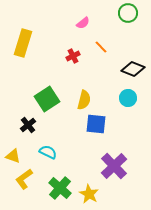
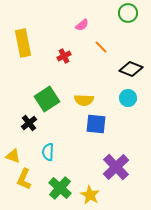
pink semicircle: moved 1 px left, 2 px down
yellow rectangle: rotated 28 degrees counterclockwise
red cross: moved 9 px left
black diamond: moved 2 px left
yellow semicircle: rotated 78 degrees clockwise
black cross: moved 1 px right, 2 px up
cyan semicircle: rotated 114 degrees counterclockwise
purple cross: moved 2 px right, 1 px down
yellow L-shape: rotated 30 degrees counterclockwise
yellow star: moved 1 px right, 1 px down
